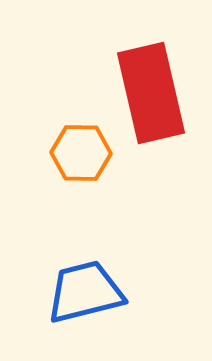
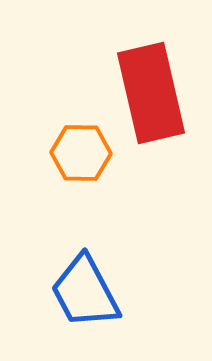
blue trapezoid: rotated 104 degrees counterclockwise
